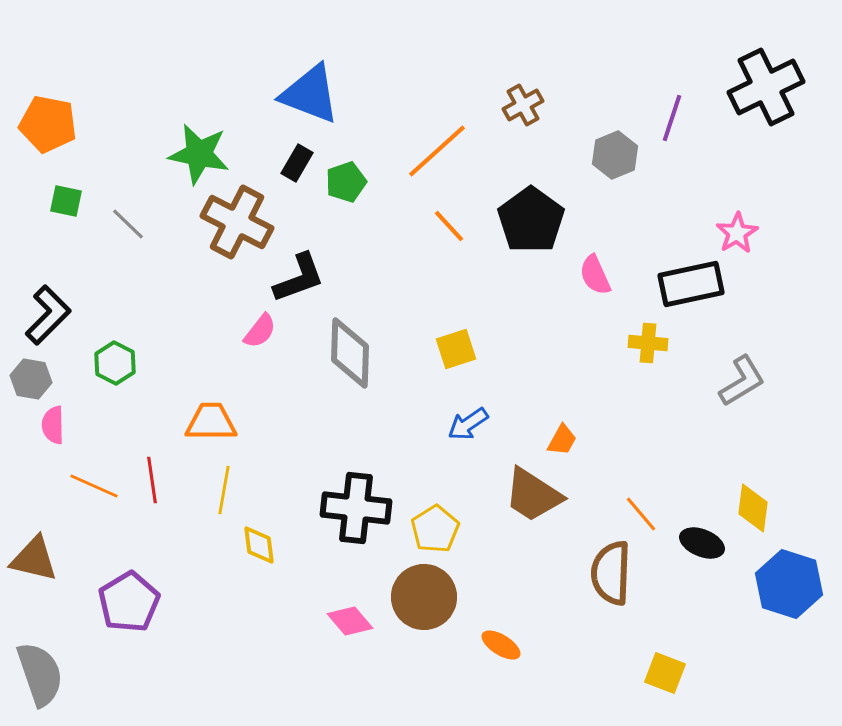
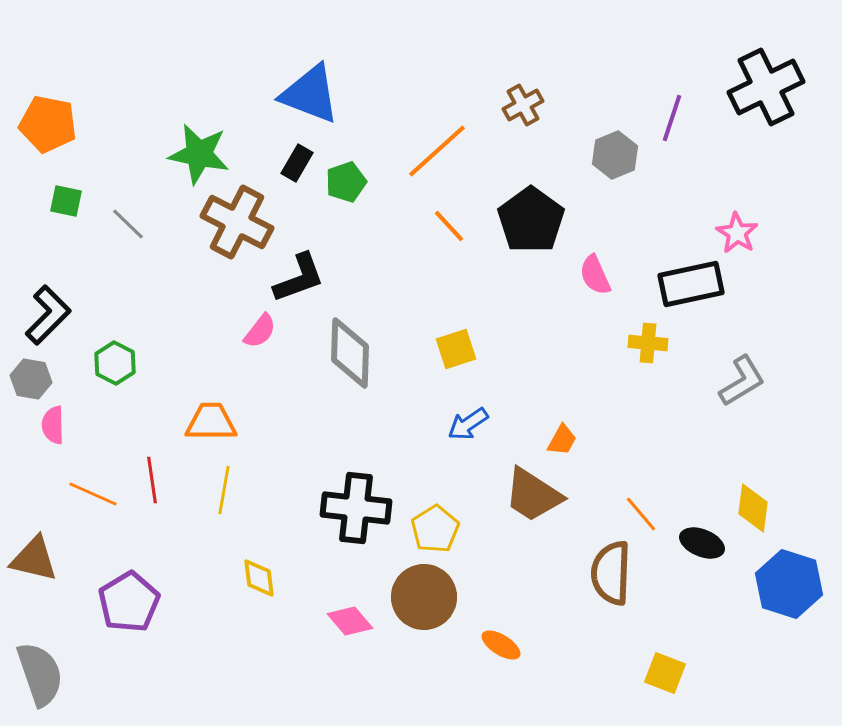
pink star at (737, 233): rotated 9 degrees counterclockwise
orange line at (94, 486): moved 1 px left, 8 px down
yellow diamond at (259, 545): moved 33 px down
